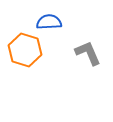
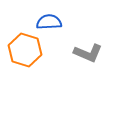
gray L-shape: rotated 136 degrees clockwise
